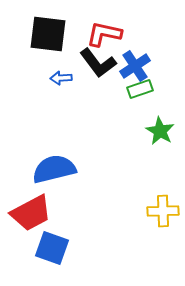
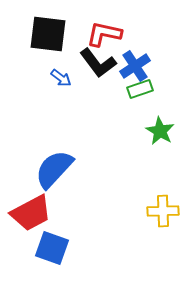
blue arrow: rotated 140 degrees counterclockwise
blue semicircle: rotated 33 degrees counterclockwise
